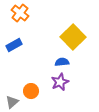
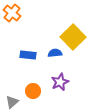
orange cross: moved 8 px left
blue rectangle: moved 14 px right, 10 px down; rotated 35 degrees clockwise
blue semicircle: moved 7 px left, 9 px up
orange circle: moved 2 px right
